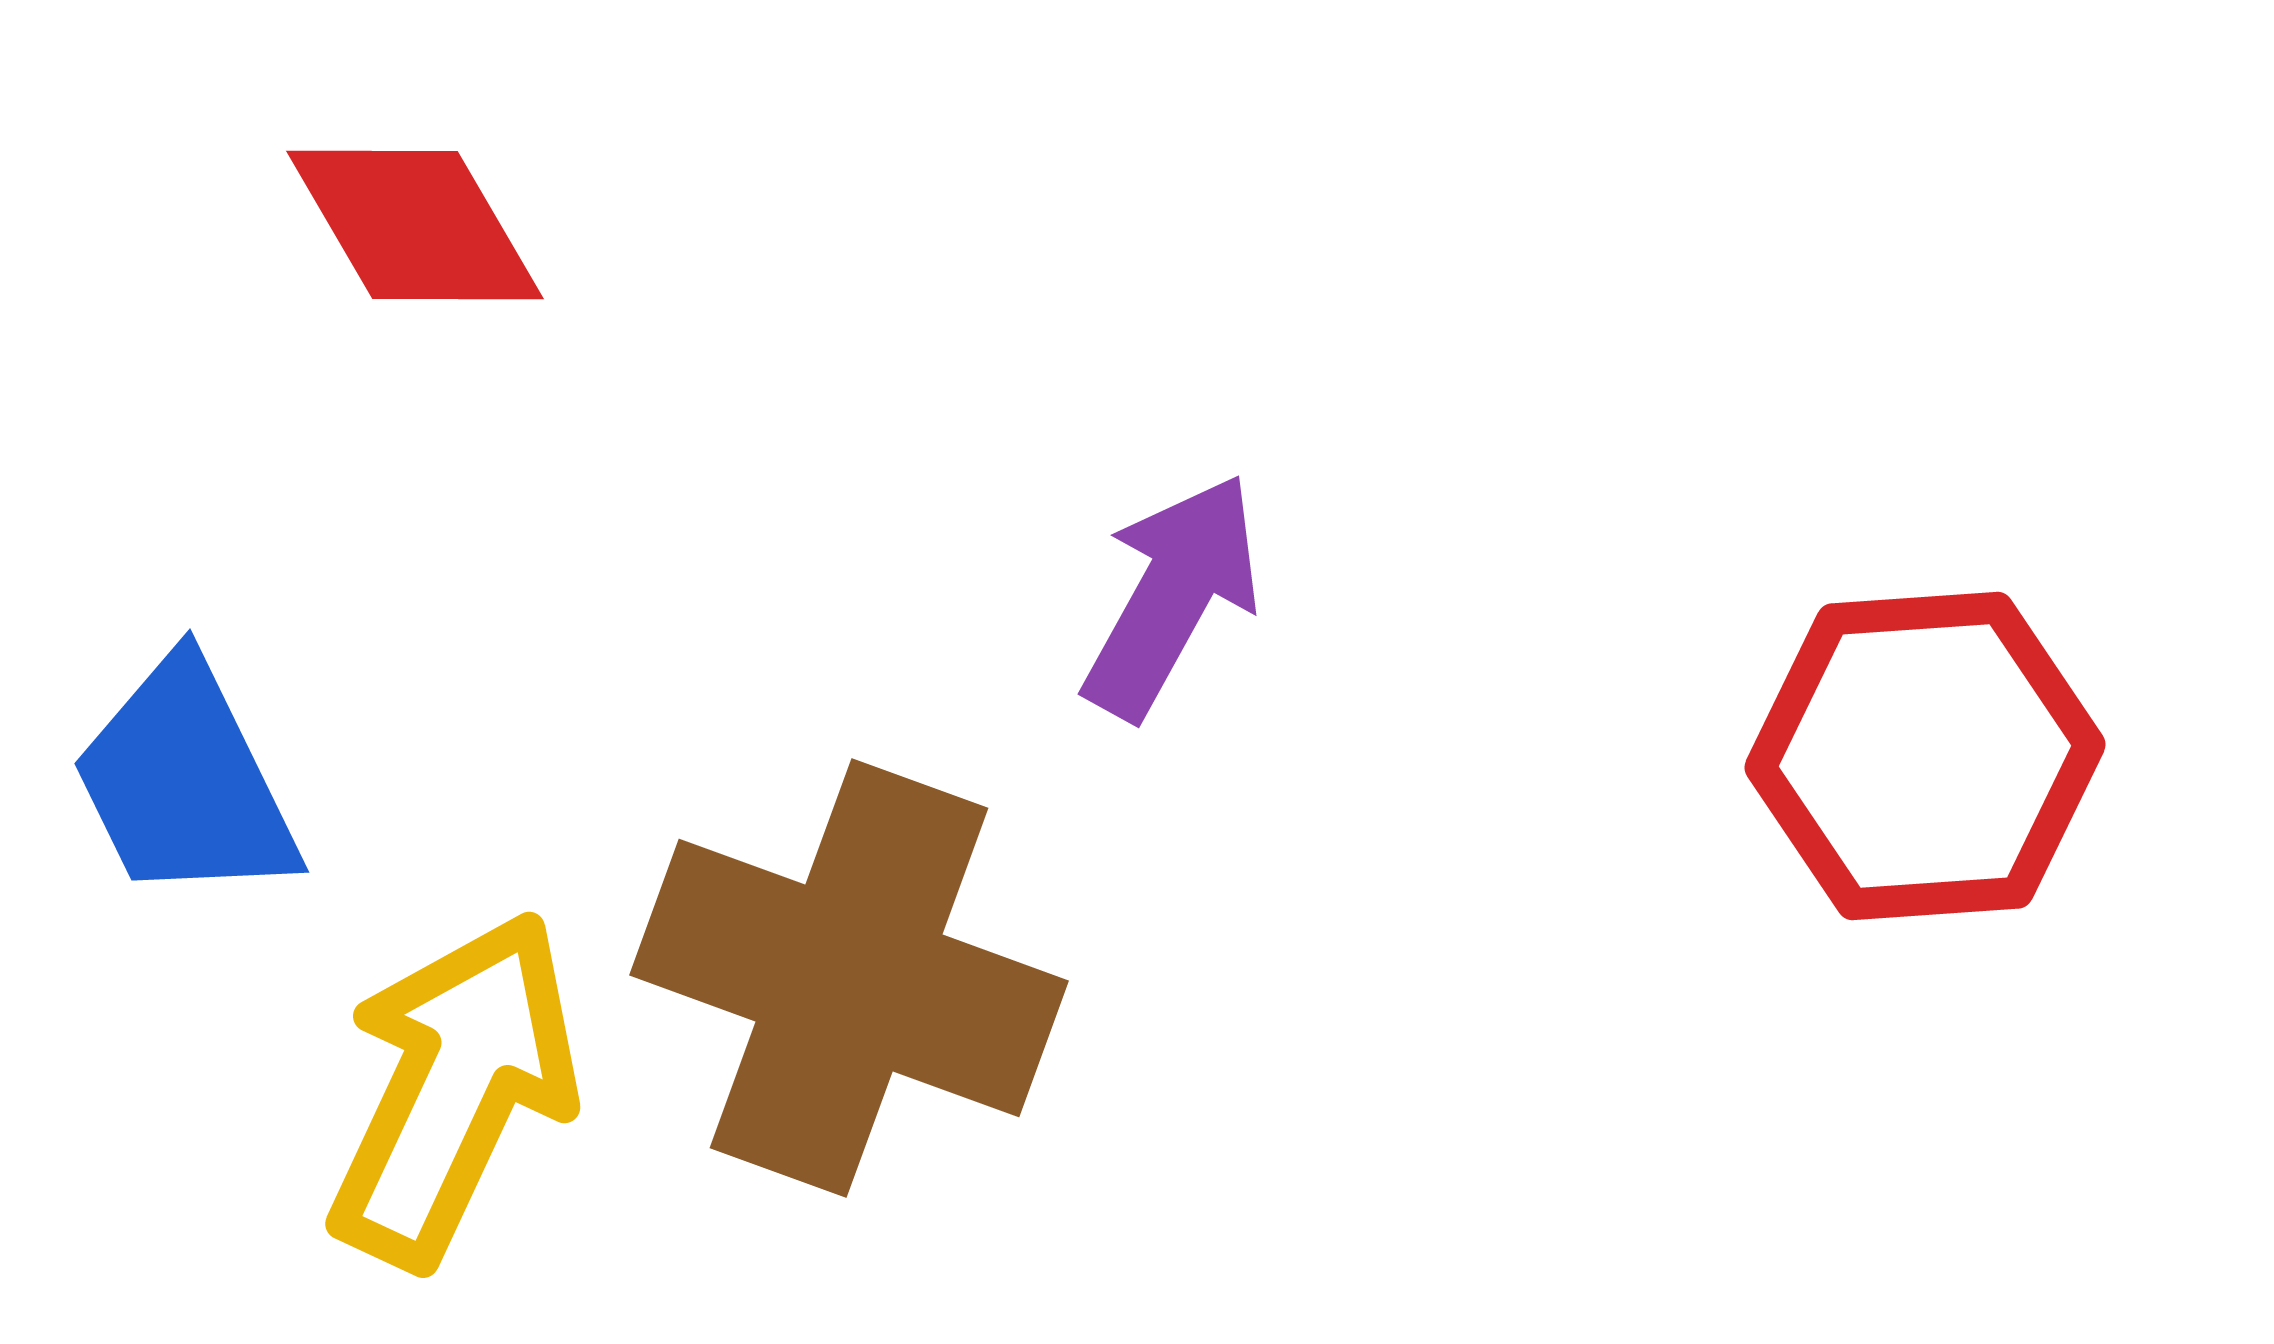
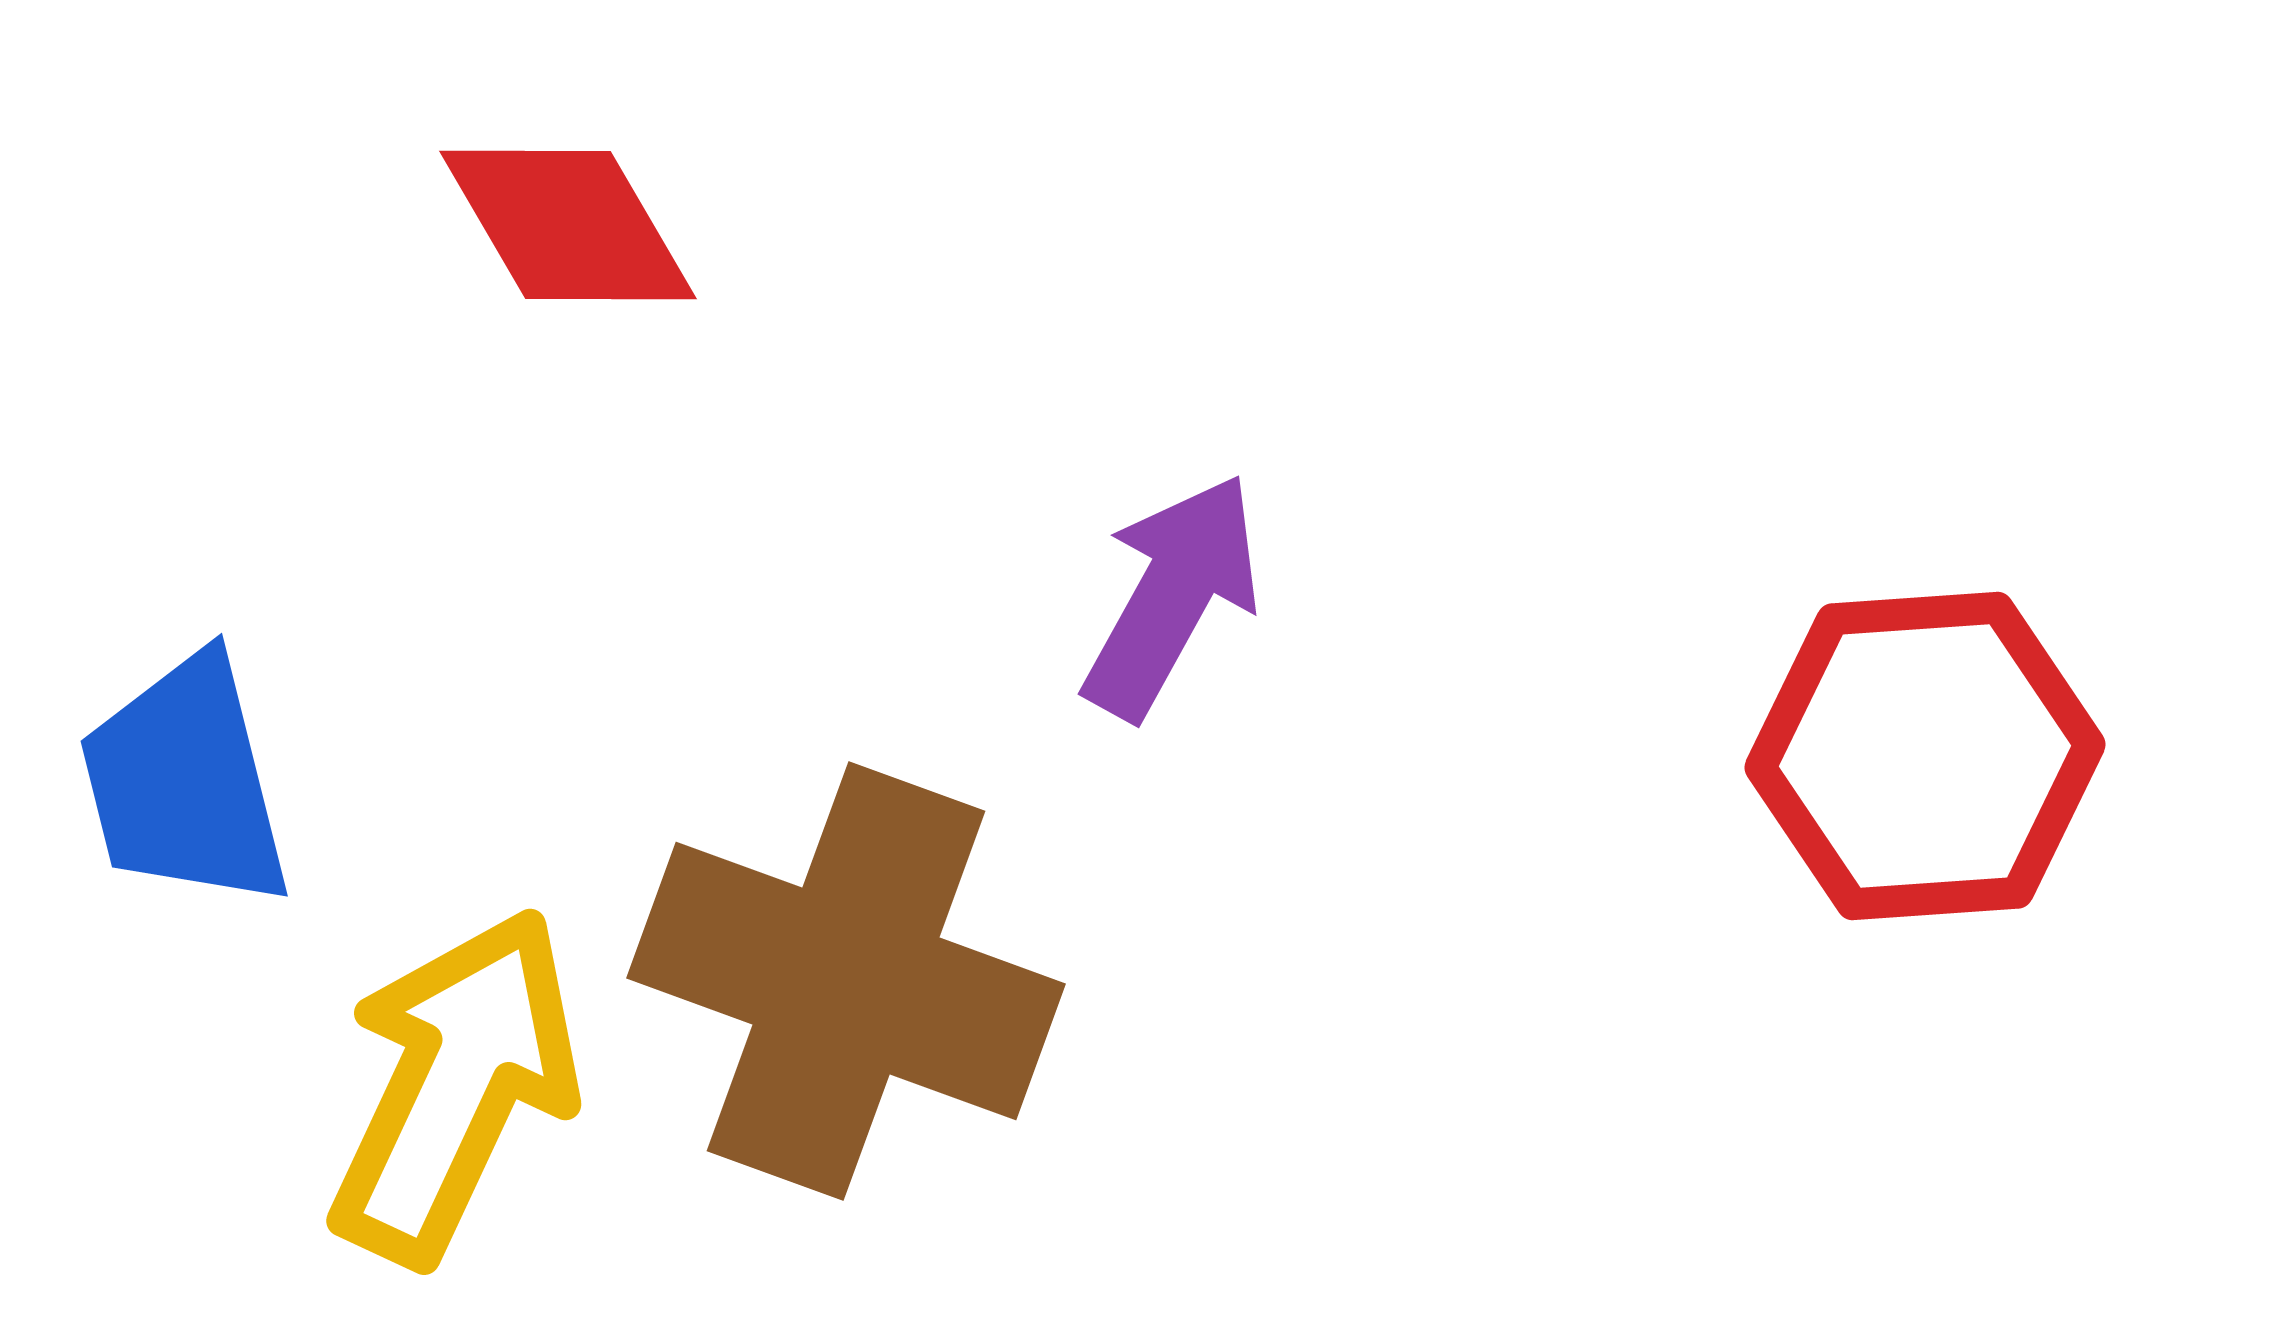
red diamond: moved 153 px right
blue trapezoid: rotated 12 degrees clockwise
brown cross: moved 3 px left, 3 px down
yellow arrow: moved 1 px right, 3 px up
